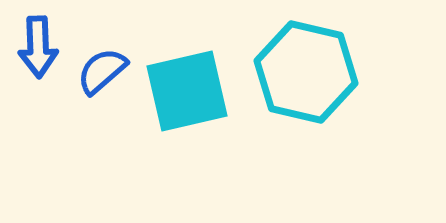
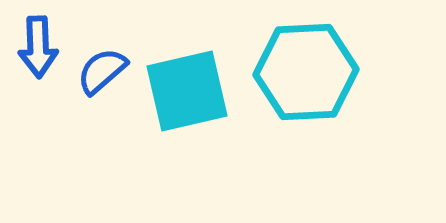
cyan hexagon: rotated 16 degrees counterclockwise
